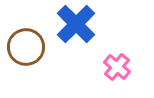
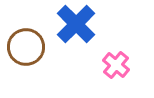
pink cross: moved 1 px left, 2 px up
